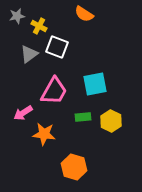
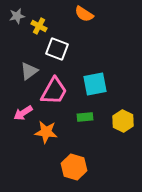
white square: moved 2 px down
gray triangle: moved 17 px down
green rectangle: moved 2 px right
yellow hexagon: moved 12 px right
orange star: moved 2 px right, 2 px up
